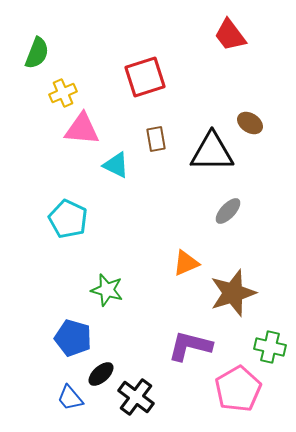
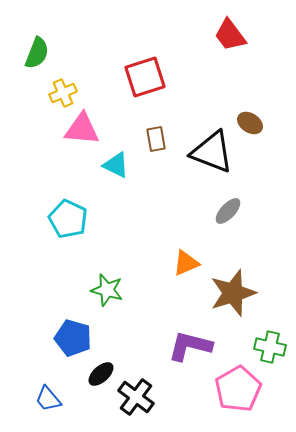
black triangle: rotated 21 degrees clockwise
blue trapezoid: moved 22 px left, 1 px down
